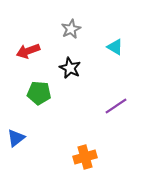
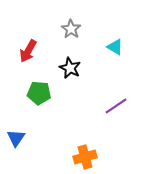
gray star: rotated 12 degrees counterclockwise
red arrow: rotated 40 degrees counterclockwise
blue triangle: rotated 18 degrees counterclockwise
